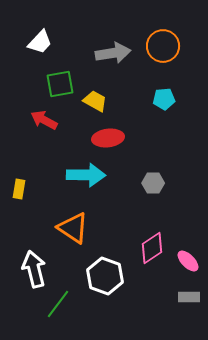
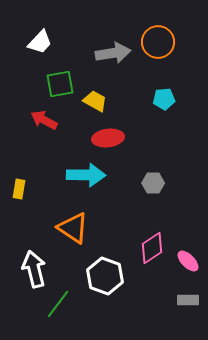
orange circle: moved 5 px left, 4 px up
gray rectangle: moved 1 px left, 3 px down
